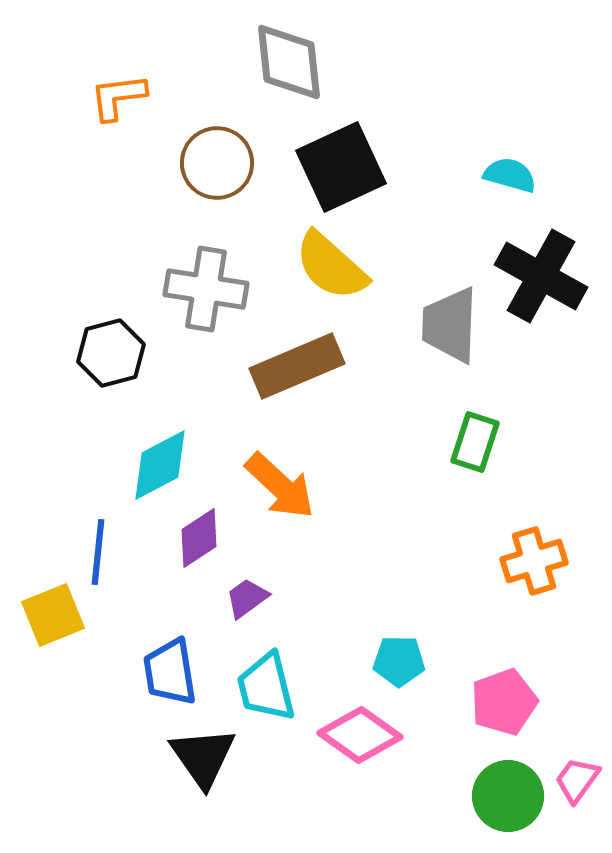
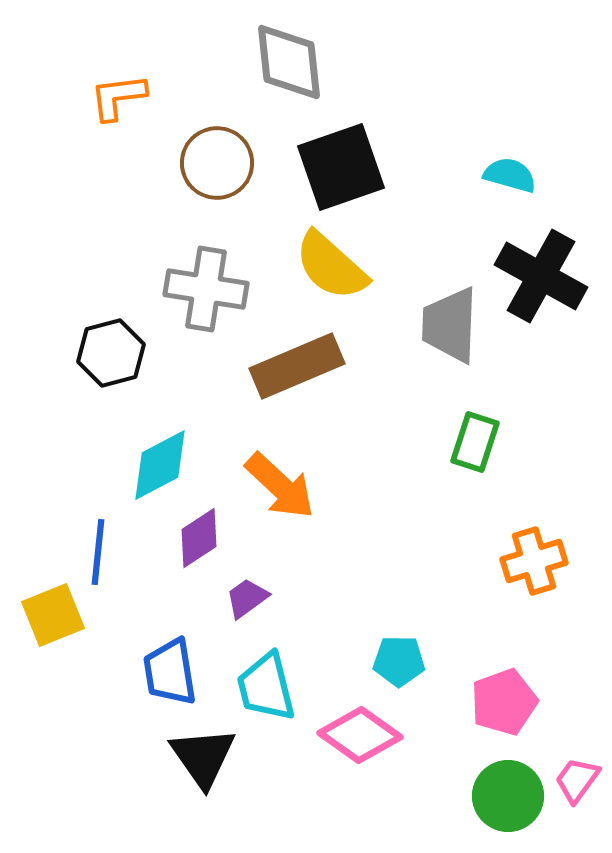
black square: rotated 6 degrees clockwise
